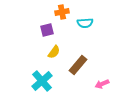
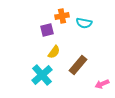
orange cross: moved 4 px down
cyan semicircle: moved 1 px left; rotated 14 degrees clockwise
cyan cross: moved 6 px up
